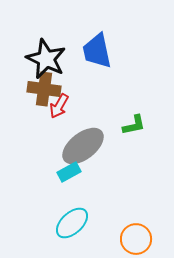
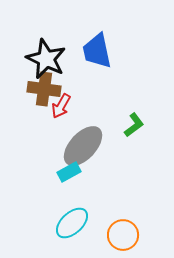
red arrow: moved 2 px right
green L-shape: rotated 25 degrees counterclockwise
gray ellipse: rotated 9 degrees counterclockwise
orange circle: moved 13 px left, 4 px up
